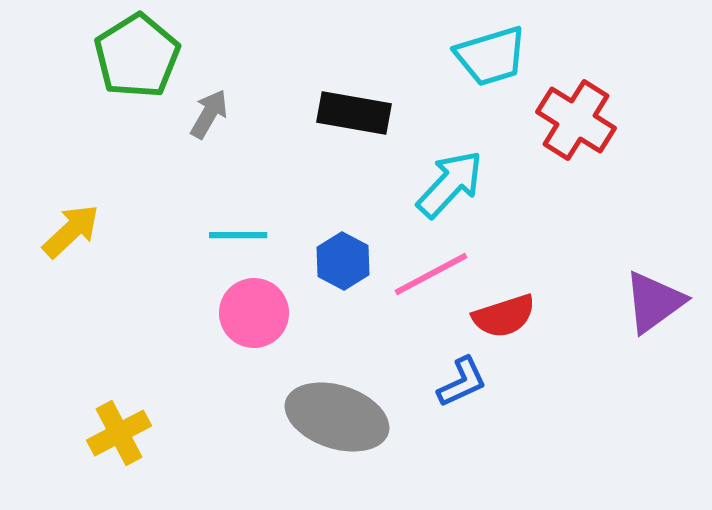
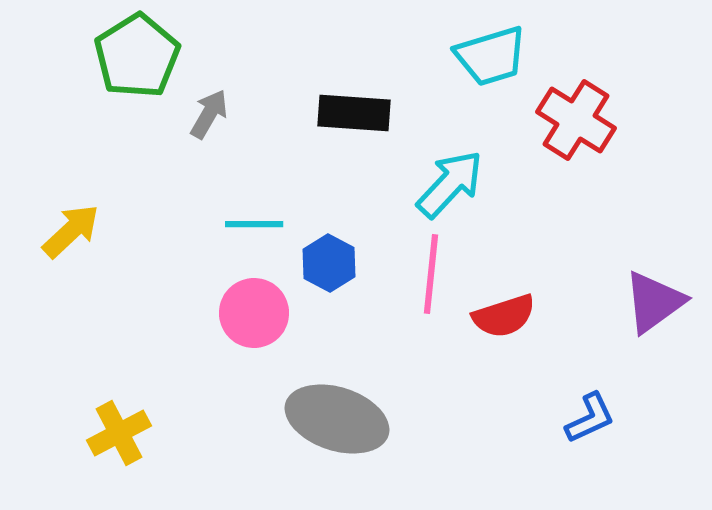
black rectangle: rotated 6 degrees counterclockwise
cyan line: moved 16 px right, 11 px up
blue hexagon: moved 14 px left, 2 px down
pink line: rotated 56 degrees counterclockwise
blue L-shape: moved 128 px right, 36 px down
gray ellipse: moved 2 px down
